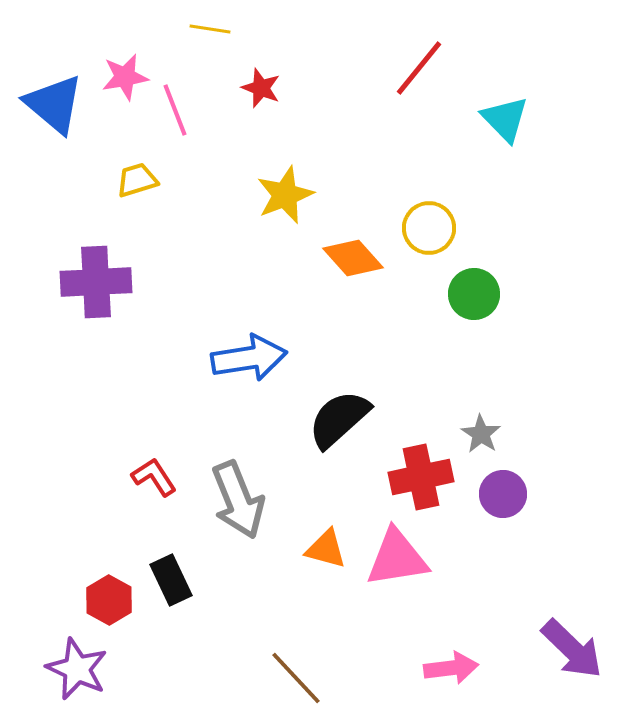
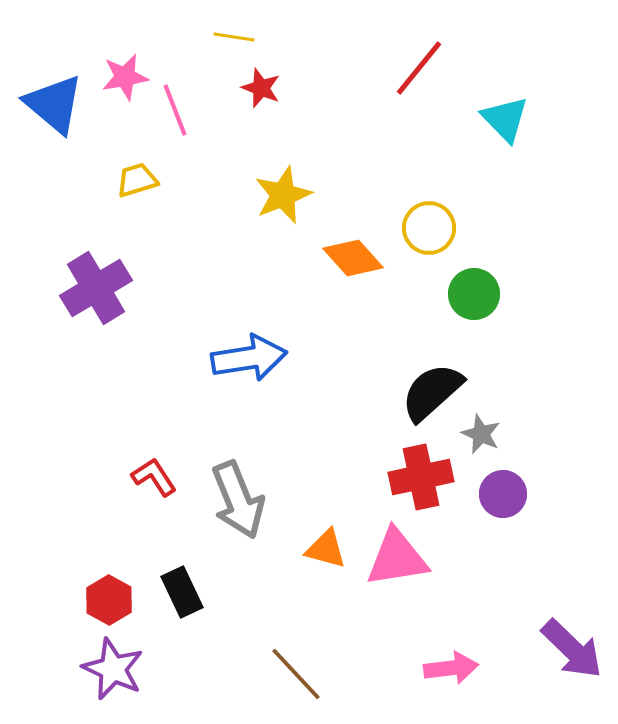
yellow line: moved 24 px right, 8 px down
yellow star: moved 2 px left
purple cross: moved 6 px down; rotated 28 degrees counterclockwise
black semicircle: moved 93 px right, 27 px up
gray star: rotated 9 degrees counterclockwise
black rectangle: moved 11 px right, 12 px down
purple star: moved 36 px right
brown line: moved 4 px up
